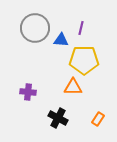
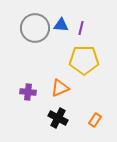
blue triangle: moved 15 px up
orange triangle: moved 13 px left, 1 px down; rotated 24 degrees counterclockwise
orange rectangle: moved 3 px left, 1 px down
